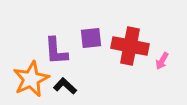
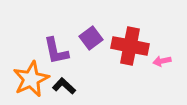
purple square: rotated 30 degrees counterclockwise
purple L-shape: rotated 8 degrees counterclockwise
pink arrow: rotated 48 degrees clockwise
black L-shape: moved 1 px left
